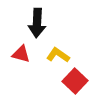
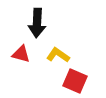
red square: rotated 20 degrees counterclockwise
